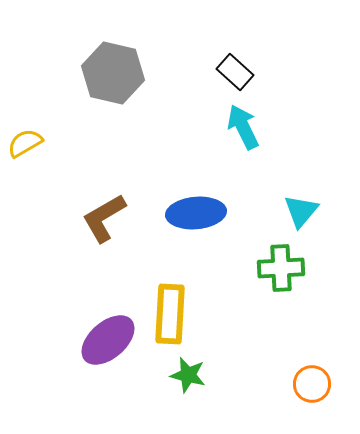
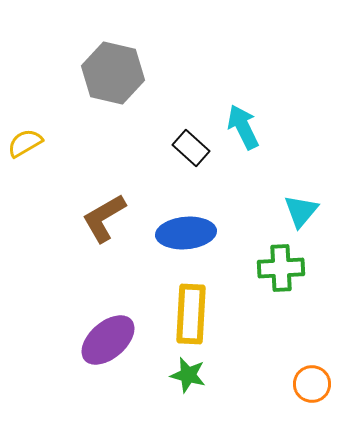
black rectangle: moved 44 px left, 76 px down
blue ellipse: moved 10 px left, 20 px down
yellow rectangle: moved 21 px right
